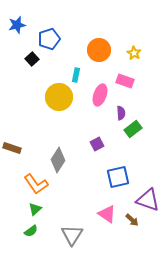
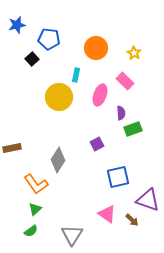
blue pentagon: rotated 25 degrees clockwise
orange circle: moved 3 px left, 2 px up
pink rectangle: rotated 24 degrees clockwise
green rectangle: rotated 18 degrees clockwise
brown rectangle: rotated 30 degrees counterclockwise
